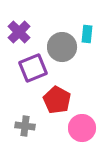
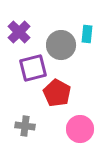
gray circle: moved 1 px left, 2 px up
purple square: rotated 8 degrees clockwise
red pentagon: moved 7 px up
pink circle: moved 2 px left, 1 px down
